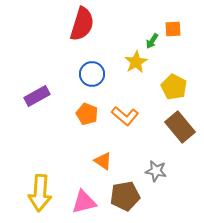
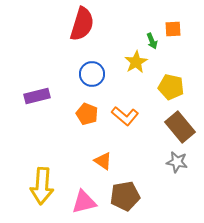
green arrow: rotated 56 degrees counterclockwise
yellow pentagon: moved 3 px left; rotated 15 degrees counterclockwise
purple rectangle: rotated 15 degrees clockwise
gray star: moved 21 px right, 9 px up
yellow arrow: moved 2 px right, 7 px up
